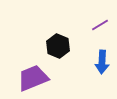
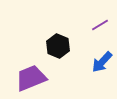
blue arrow: rotated 40 degrees clockwise
purple trapezoid: moved 2 px left
